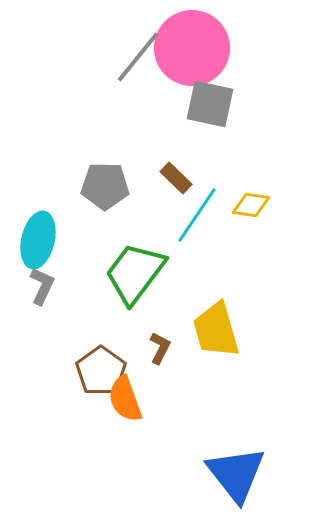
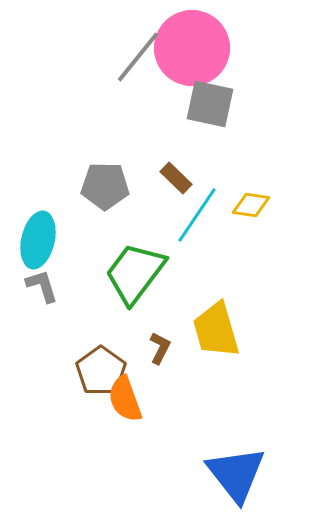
gray L-shape: rotated 42 degrees counterclockwise
